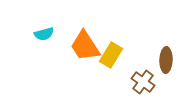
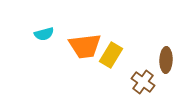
orange trapezoid: rotated 64 degrees counterclockwise
